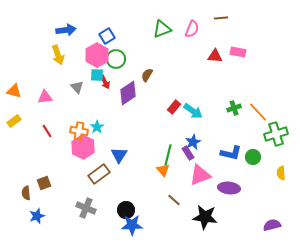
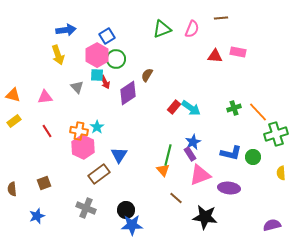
orange triangle at (14, 91): moved 1 px left, 4 px down
cyan arrow at (193, 111): moved 2 px left, 3 px up
purple rectangle at (188, 153): moved 2 px right, 1 px down
brown semicircle at (26, 193): moved 14 px left, 4 px up
brown line at (174, 200): moved 2 px right, 2 px up
